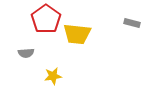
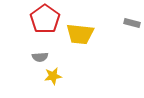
red pentagon: moved 1 px left
yellow trapezoid: moved 3 px right
gray semicircle: moved 14 px right, 4 px down
